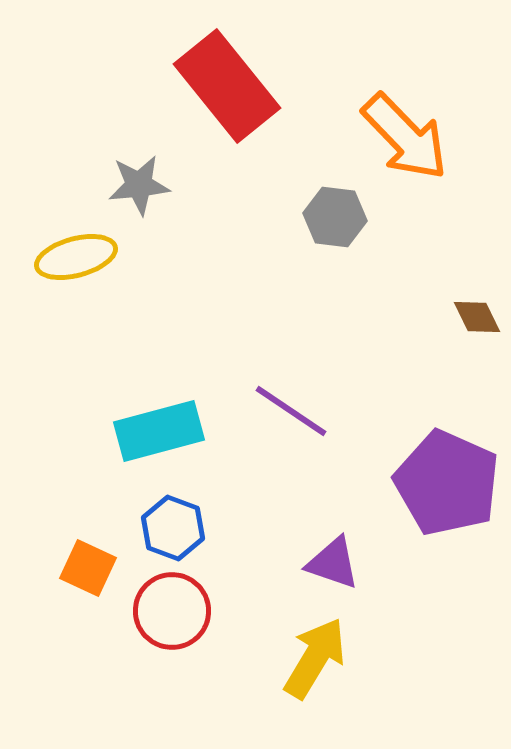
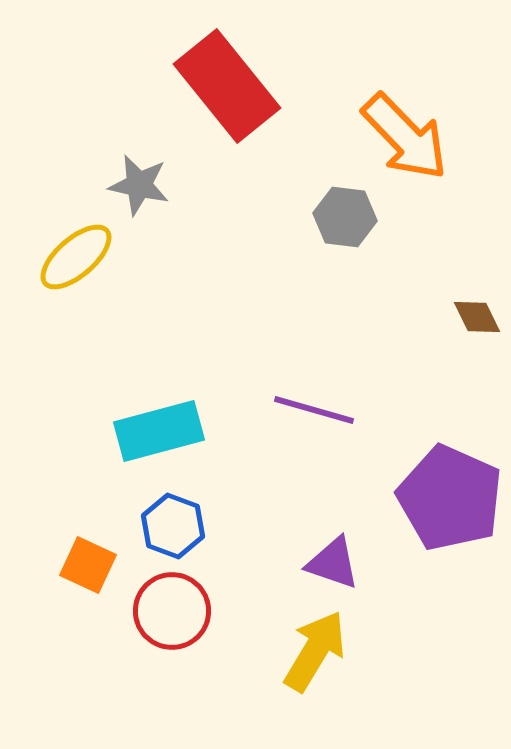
gray star: rotated 18 degrees clockwise
gray hexagon: moved 10 px right
yellow ellipse: rotated 26 degrees counterclockwise
purple line: moved 23 px right, 1 px up; rotated 18 degrees counterclockwise
purple pentagon: moved 3 px right, 15 px down
blue hexagon: moved 2 px up
orange square: moved 3 px up
yellow arrow: moved 7 px up
